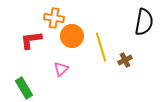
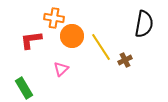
black semicircle: moved 2 px down
yellow line: rotated 16 degrees counterclockwise
